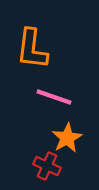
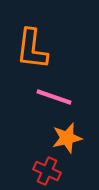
orange star: rotated 16 degrees clockwise
red cross: moved 5 px down
